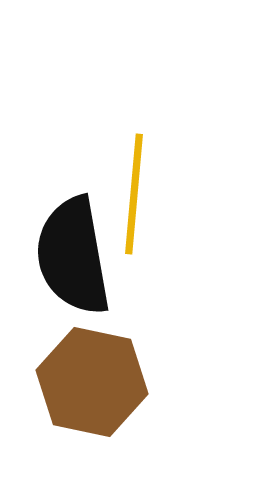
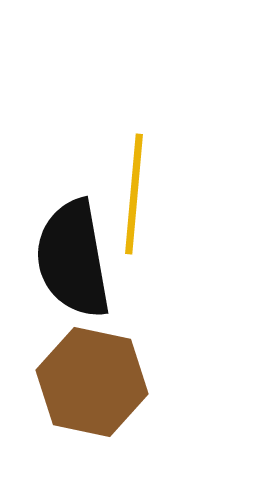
black semicircle: moved 3 px down
